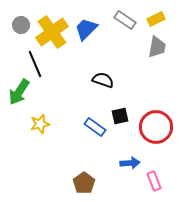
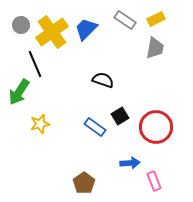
gray trapezoid: moved 2 px left, 1 px down
black square: rotated 18 degrees counterclockwise
